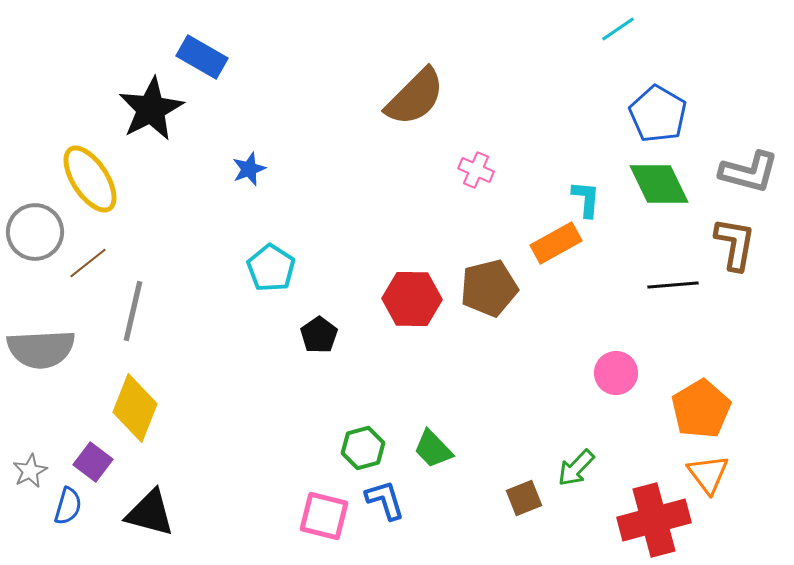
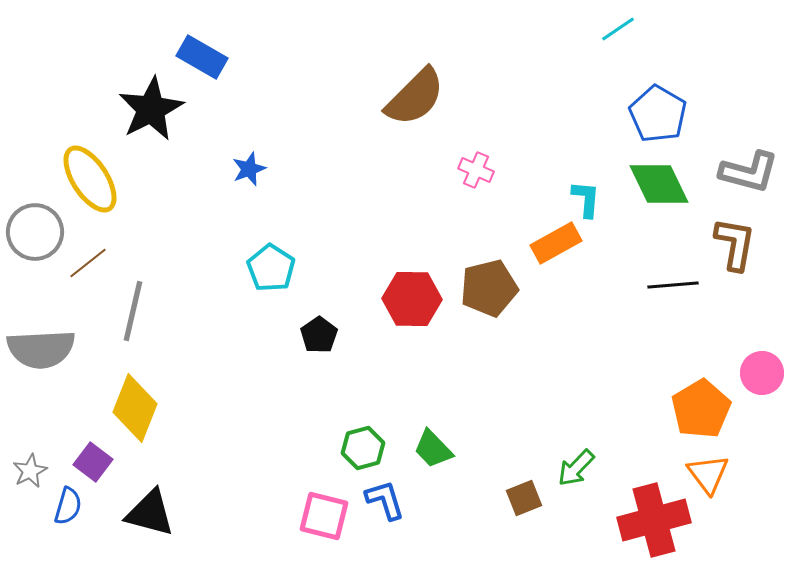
pink circle: moved 146 px right
